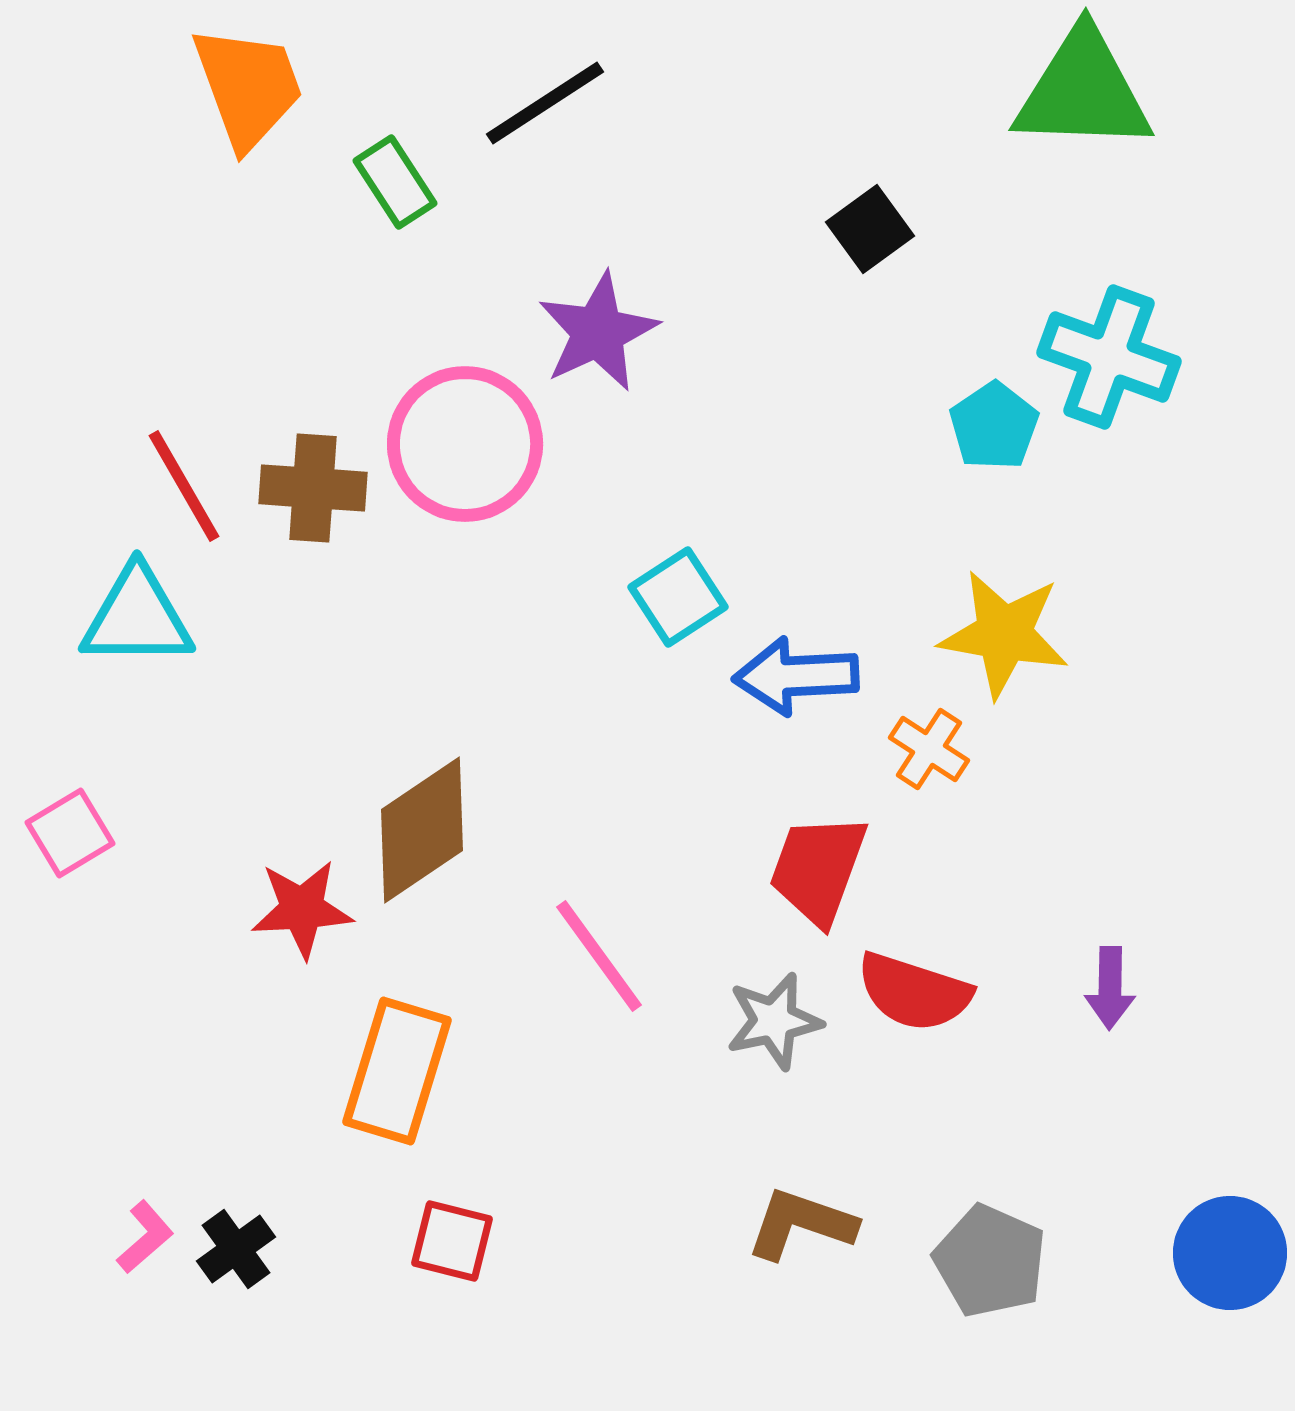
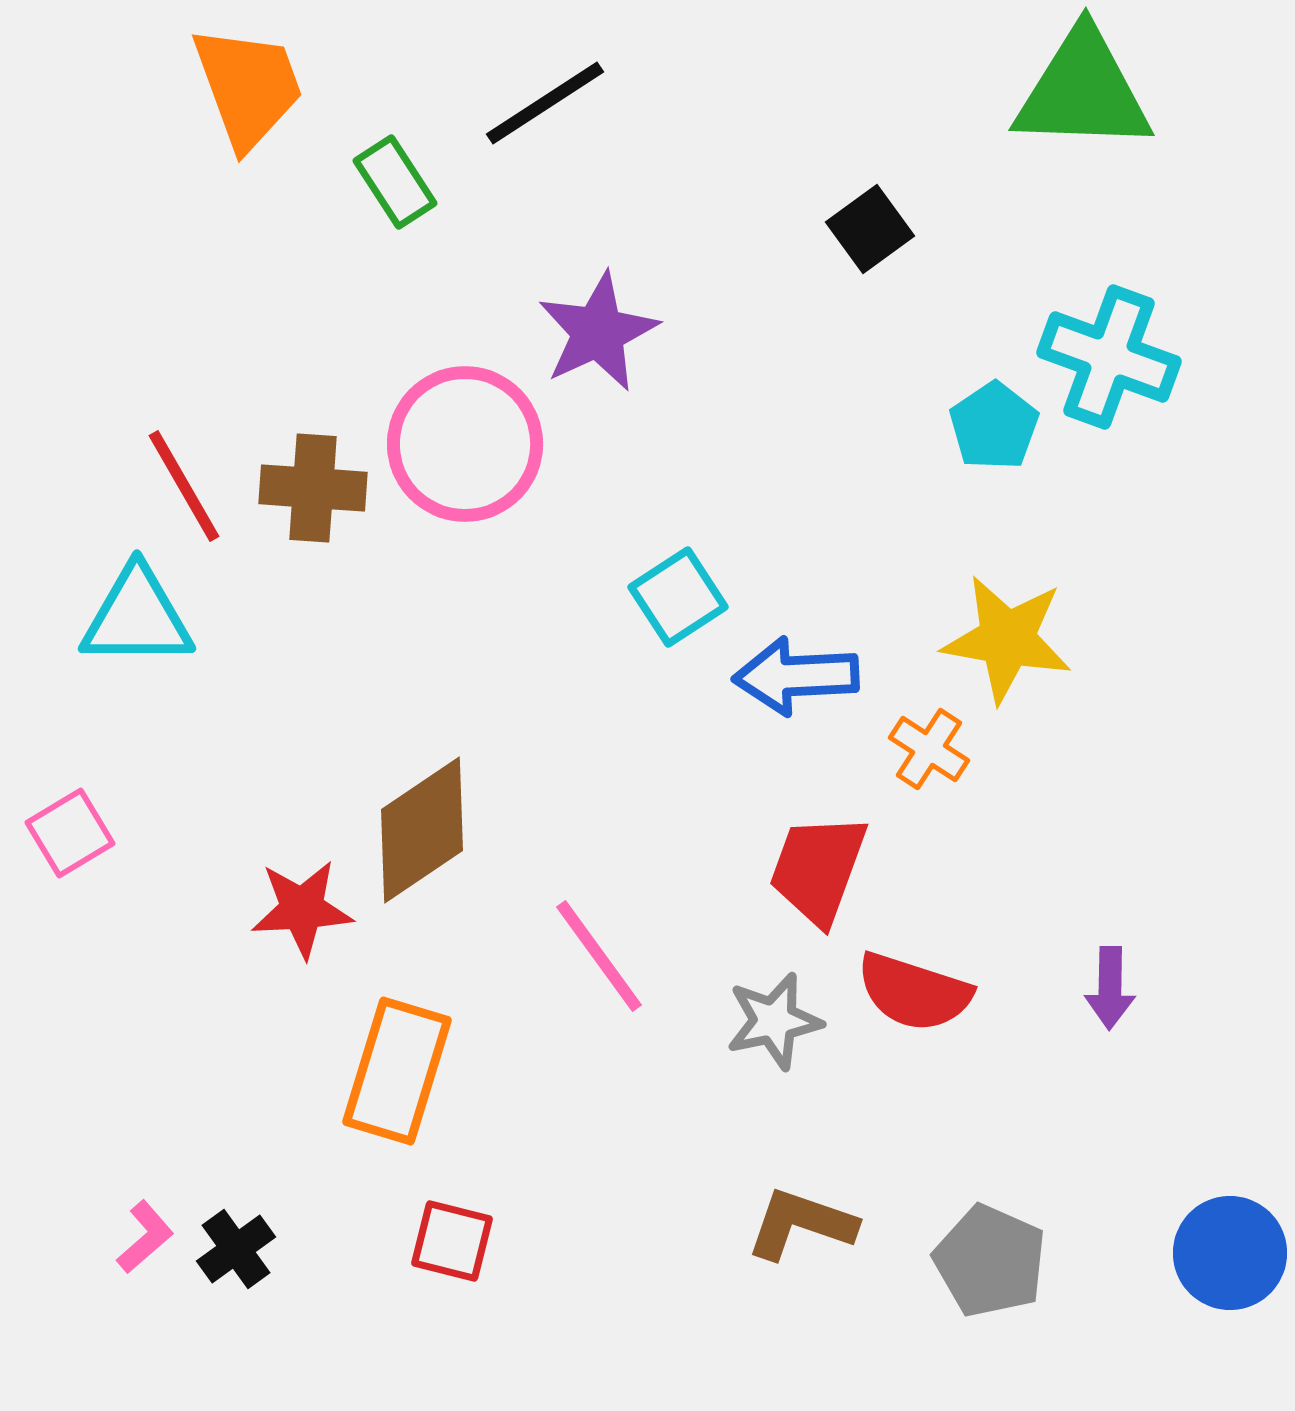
yellow star: moved 3 px right, 5 px down
